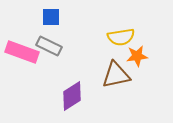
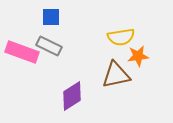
orange star: moved 1 px right
